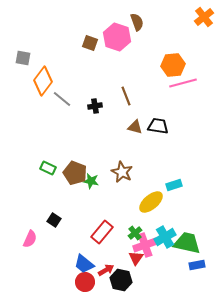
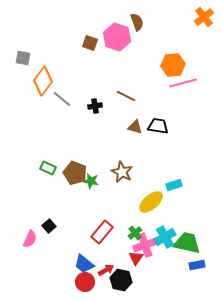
brown line: rotated 42 degrees counterclockwise
black square: moved 5 px left, 6 px down; rotated 16 degrees clockwise
